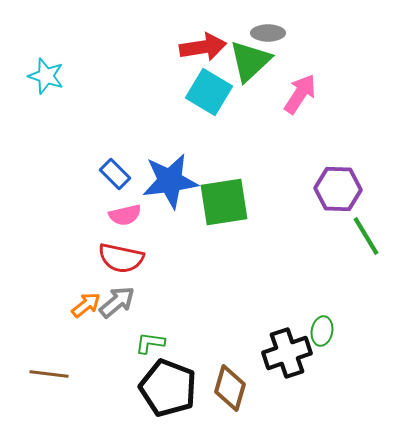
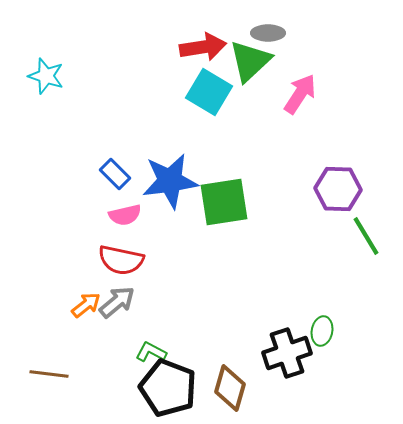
red semicircle: moved 2 px down
green L-shape: moved 1 px right, 9 px down; rotated 20 degrees clockwise
